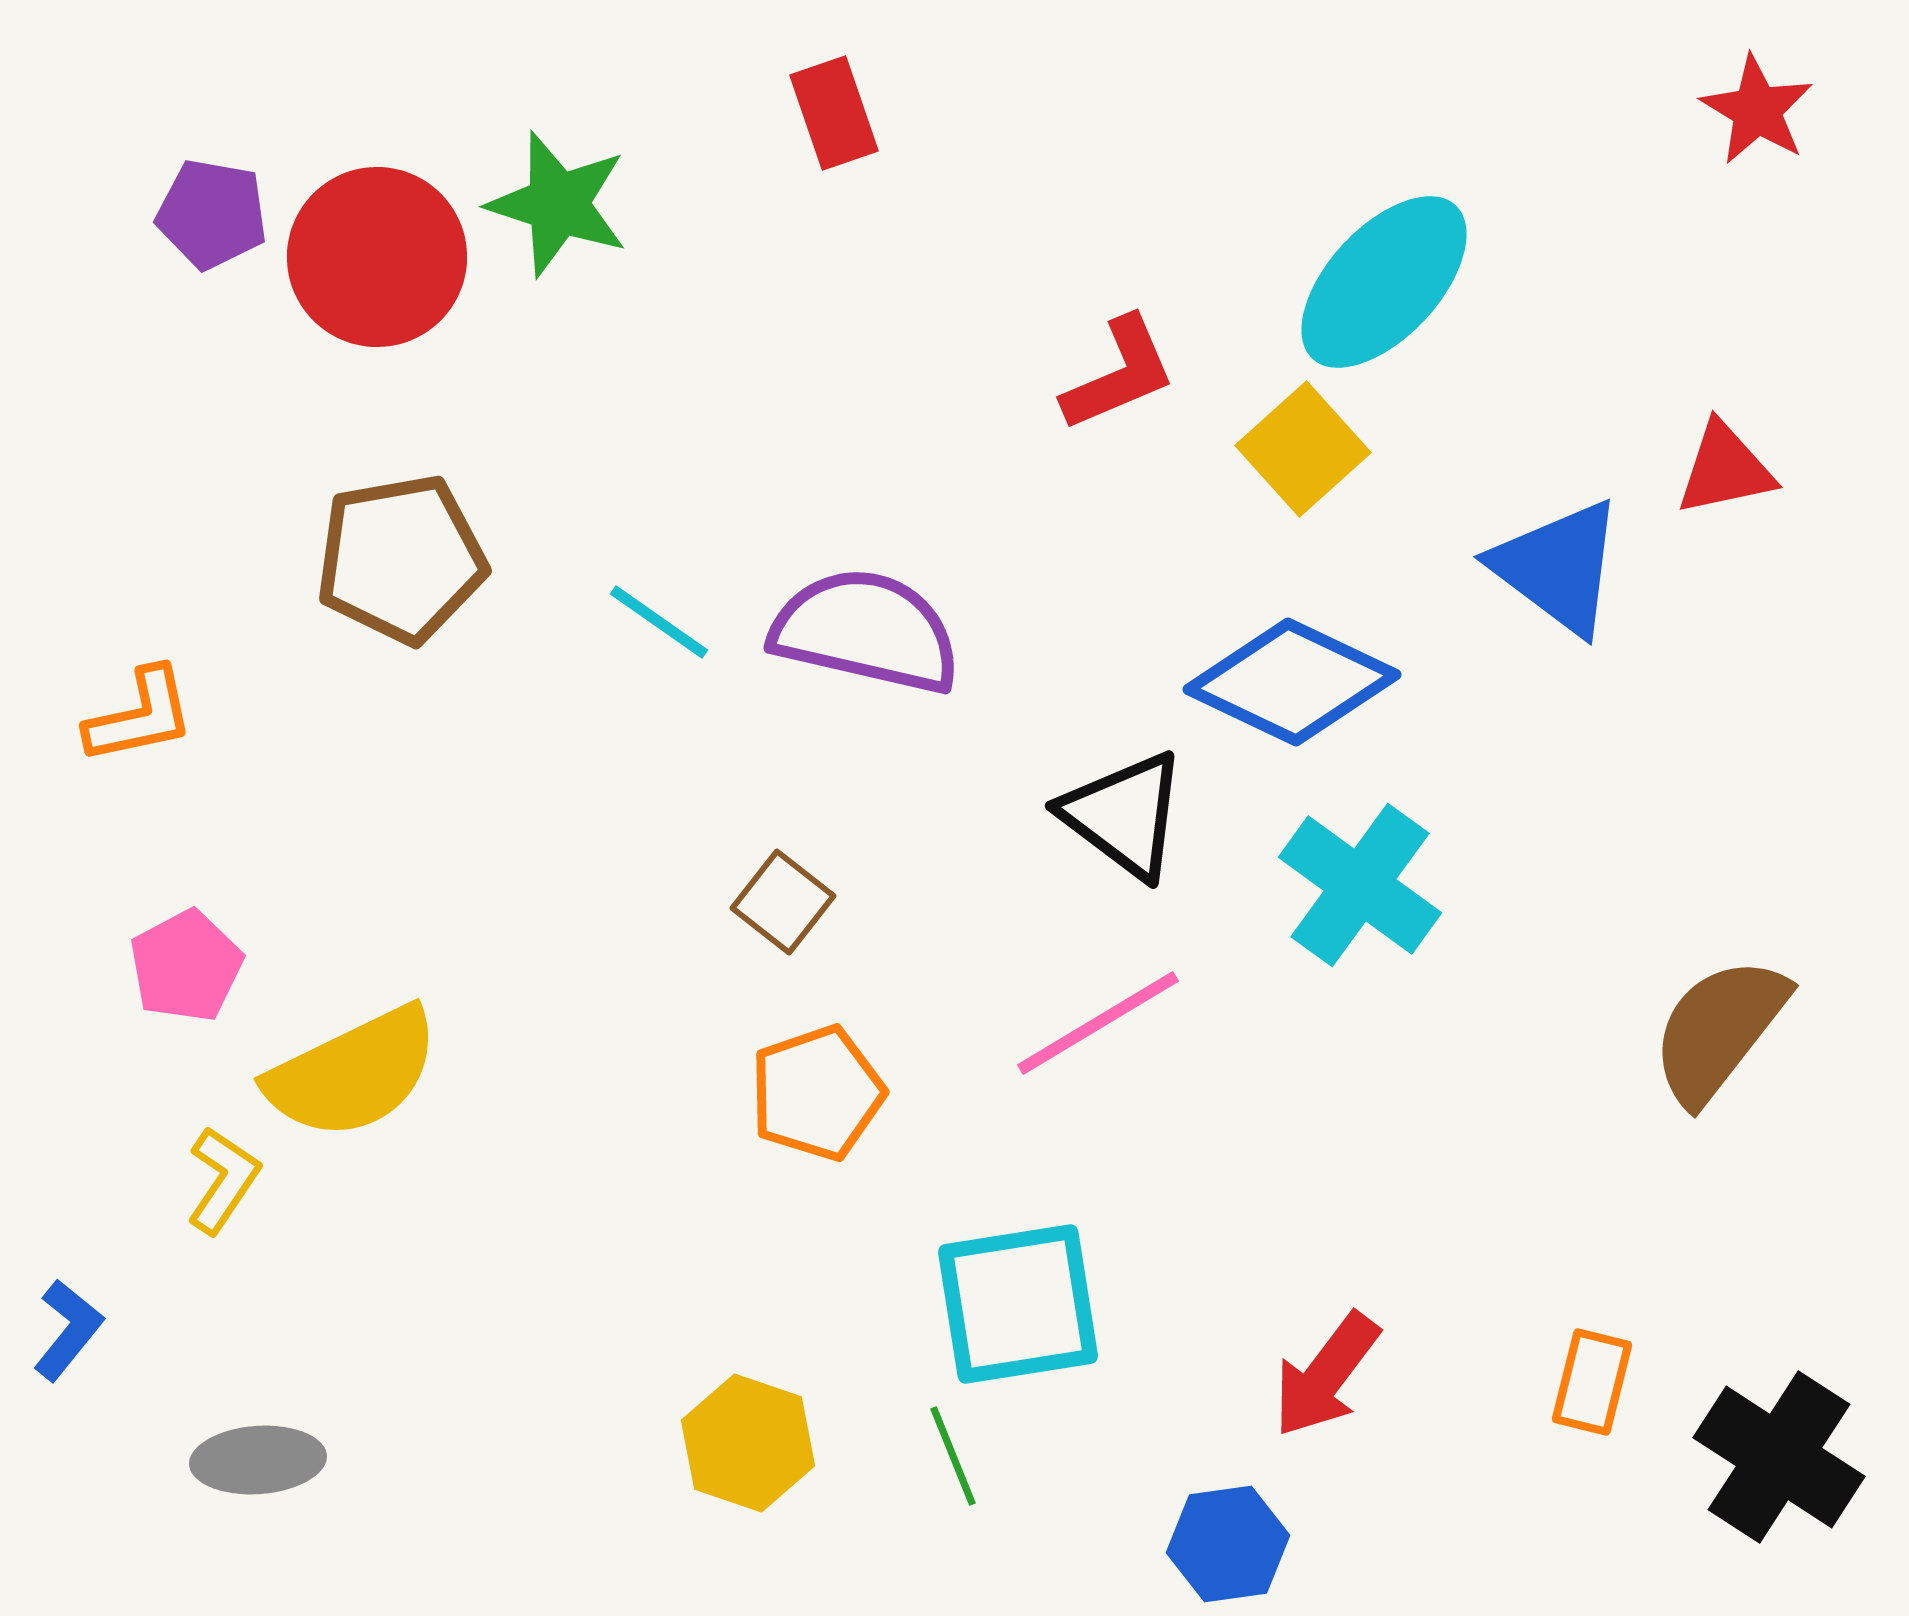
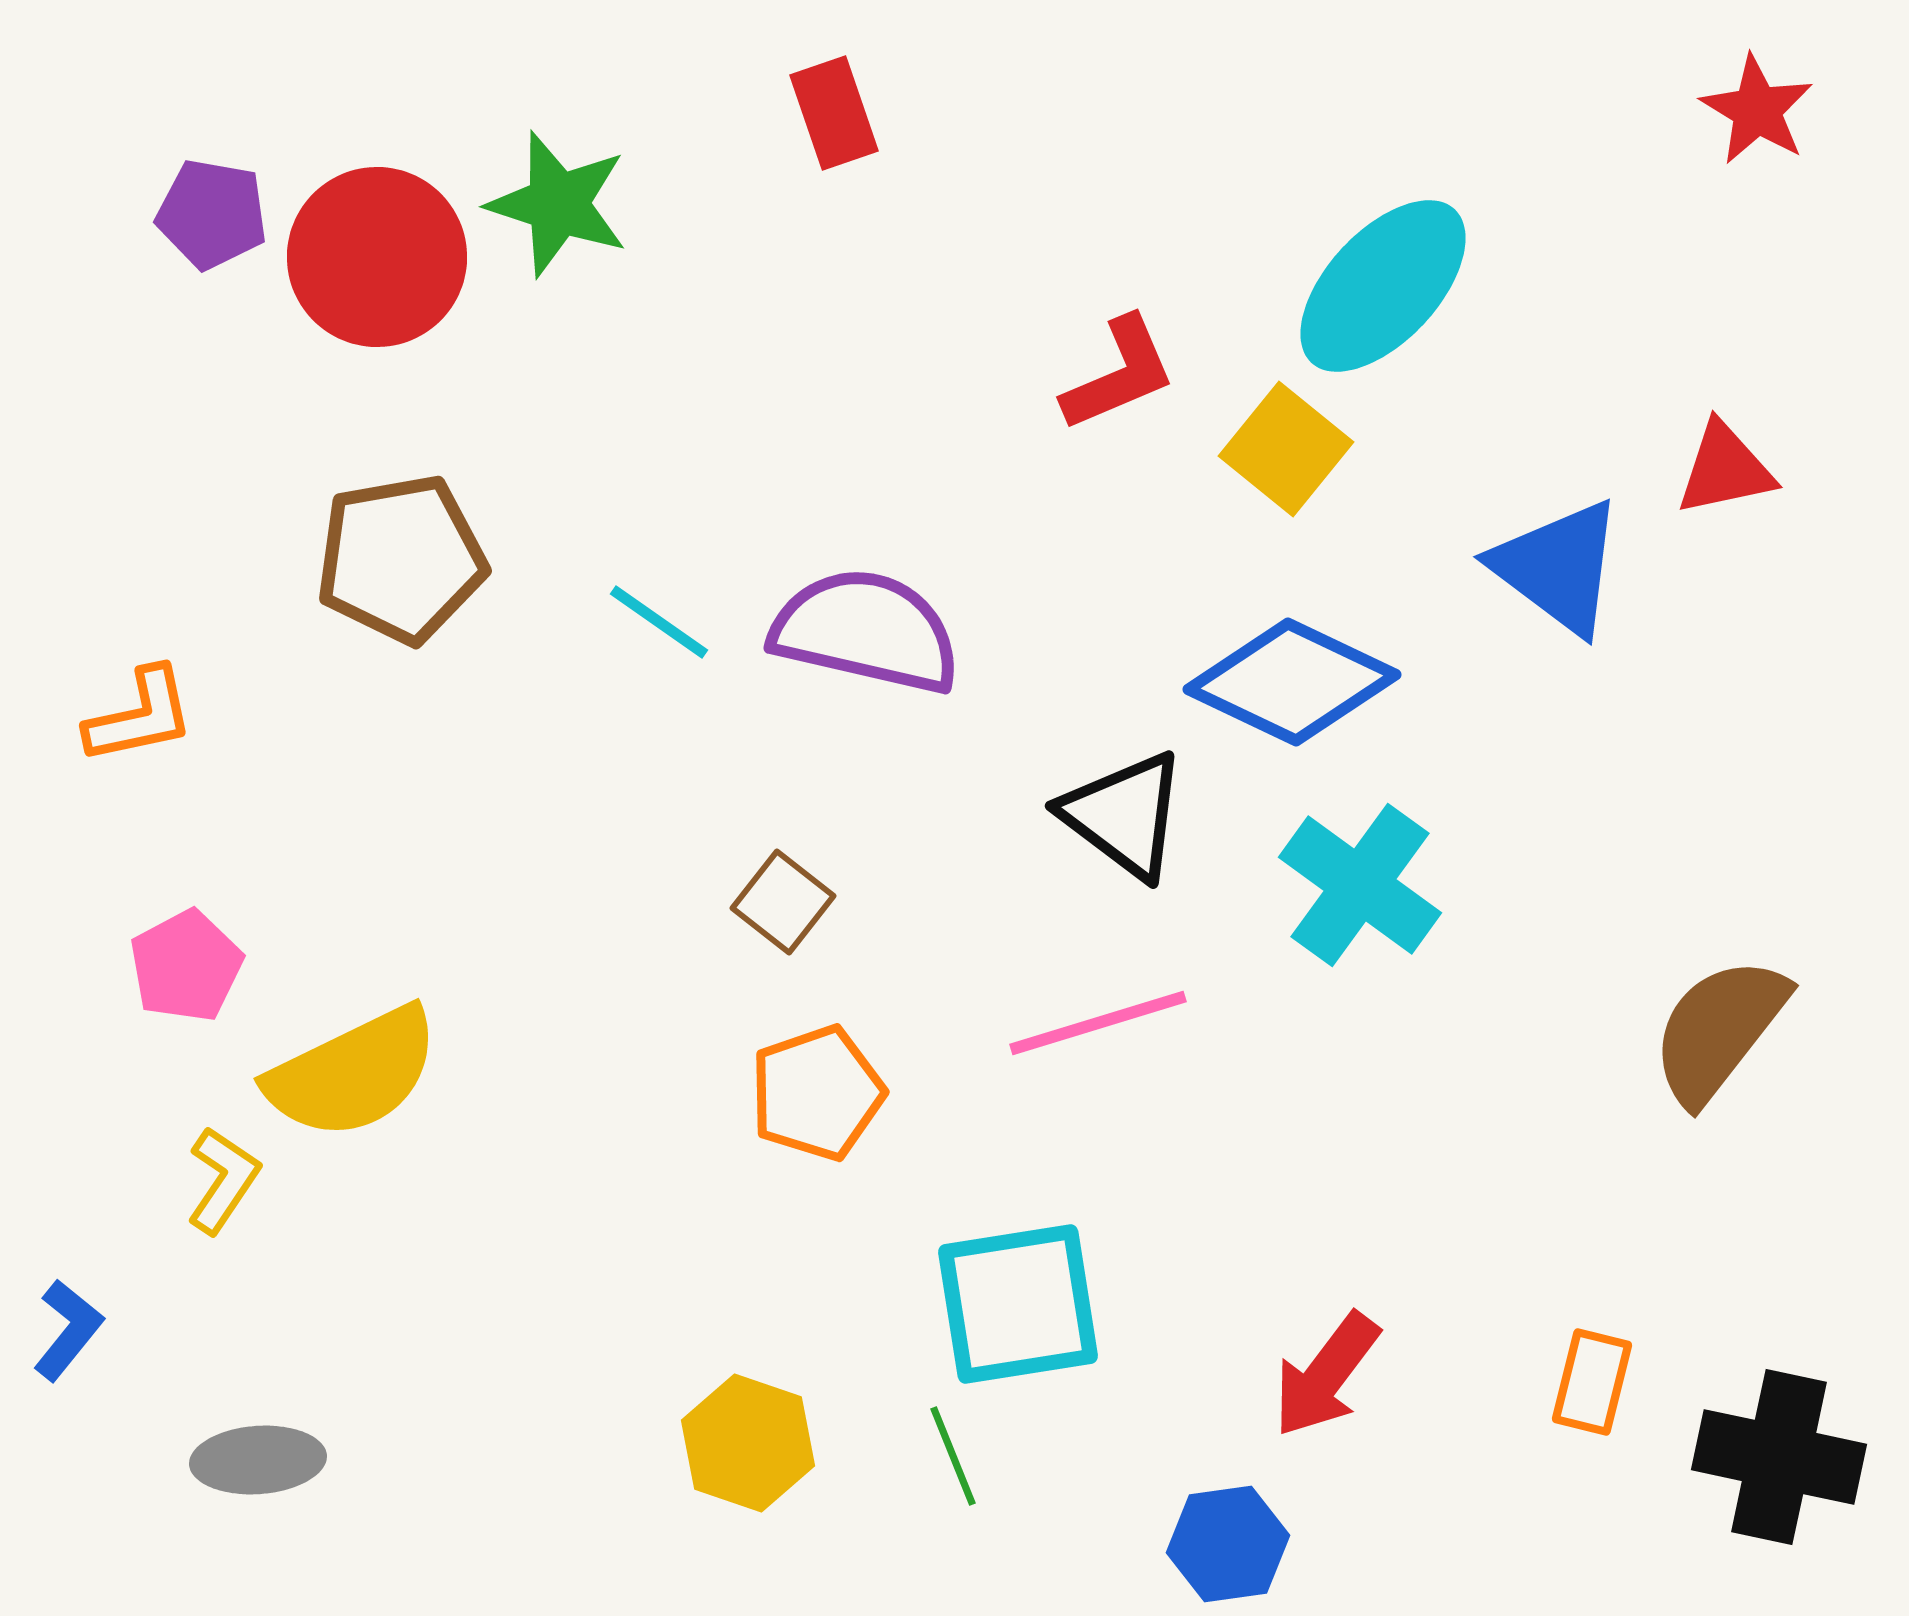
cyan ellipse: moved 1 px left, 4 px down
yellow square: moved 17 px left; rotated 9 degrees counterclockwise
pink line: rotated 14 degrees clockwise
black cross: rotated 21 degrees counterclockwise
